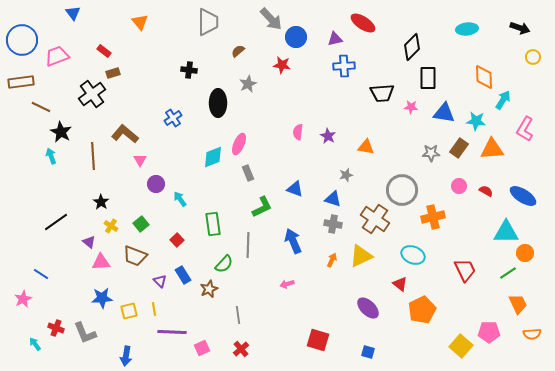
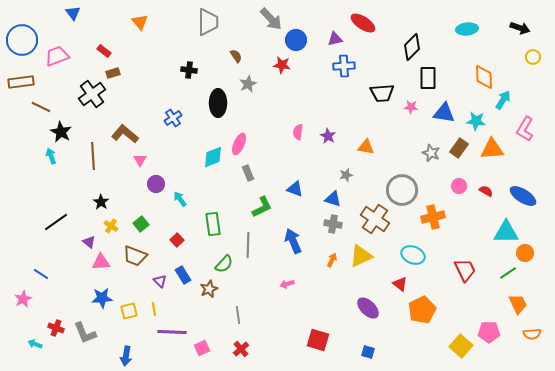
blue circle at (296, 37): moved 3 px down
brown semicircle at (238, 51): moved 2 px left, 5 px down; rotated 96 degrees clockwise
gray star at (431, 153): rotated 24 degrees clockwise
cyan arrow at (35, 344): rotated 32 degrees counterclockwise
